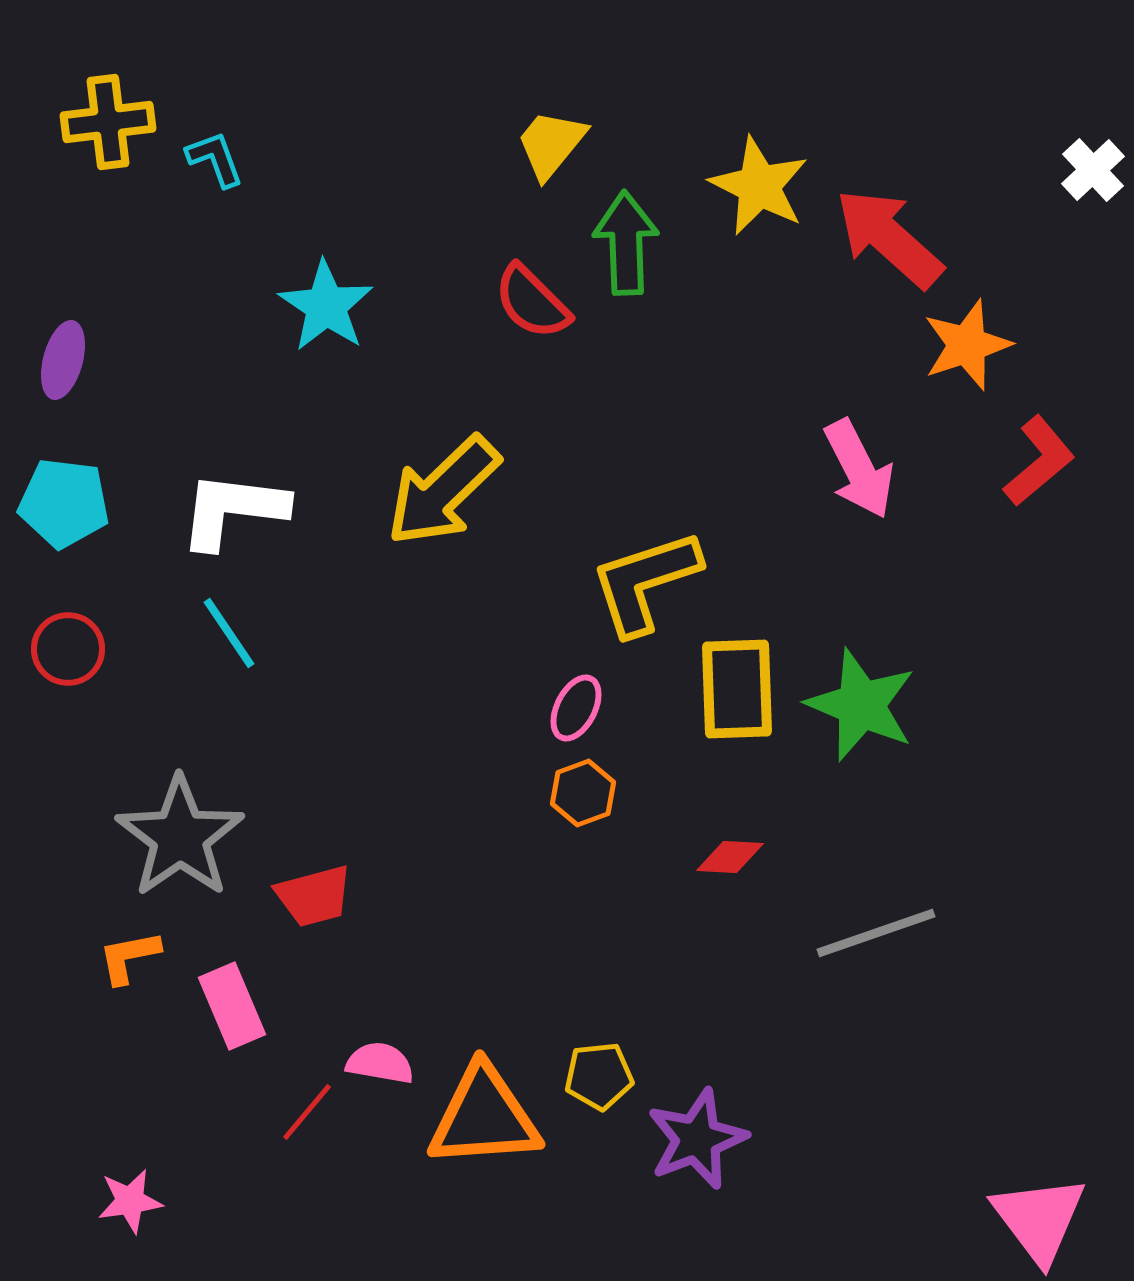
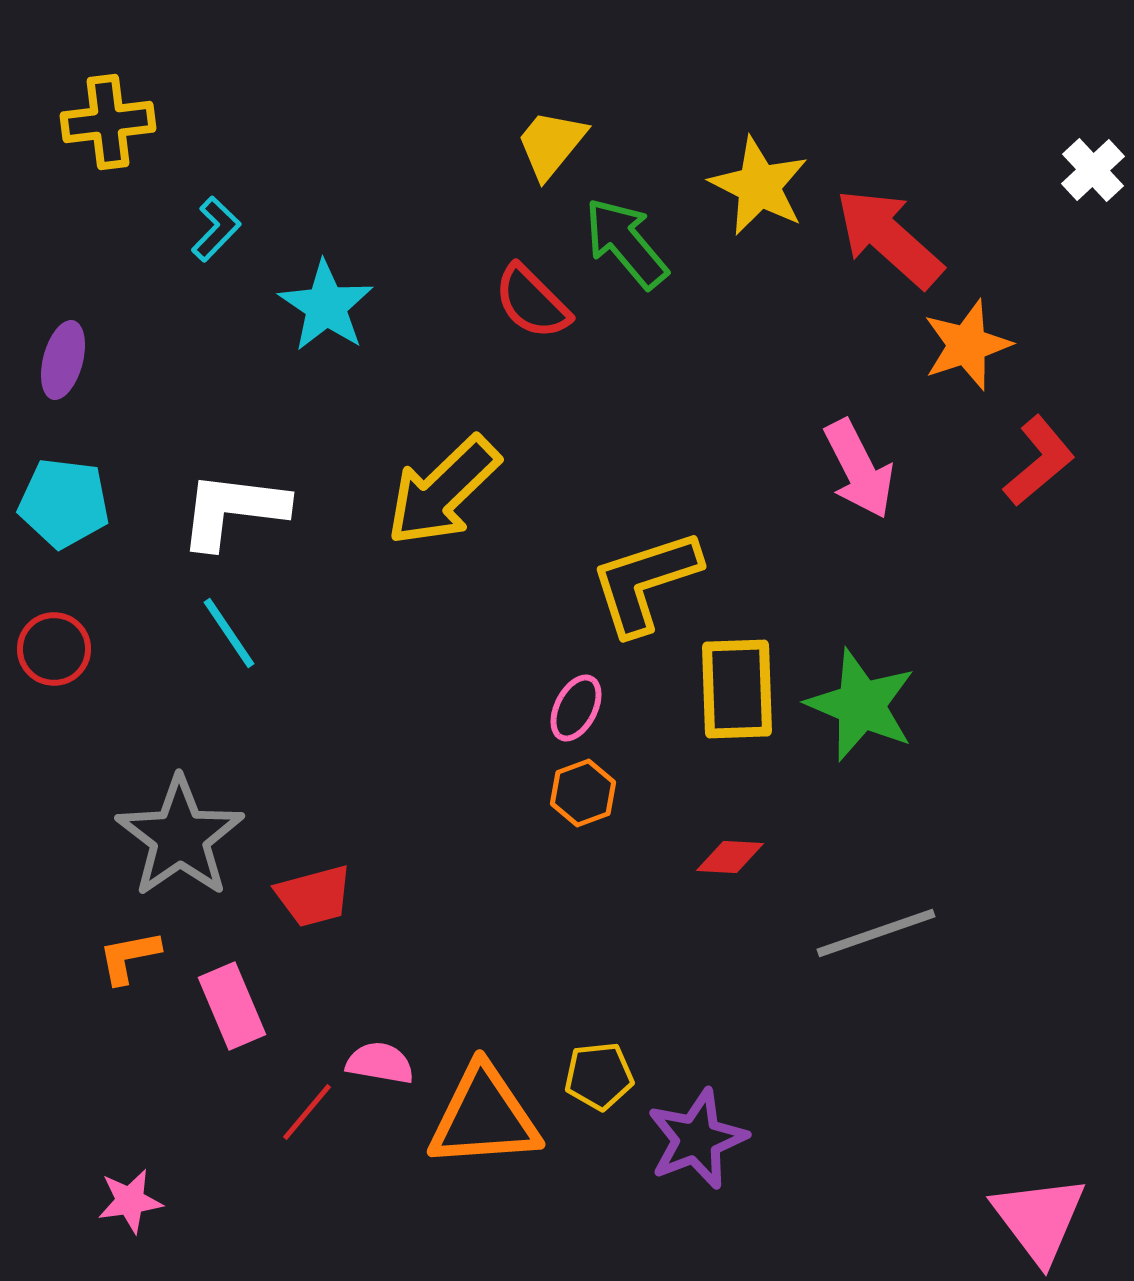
cyan L-shape: moved 1 px right, 70 px down; rotated 64 degrees clockwise
green arrow: rotated 38 degrees counterclockwise
red circle: moved 14 px left
